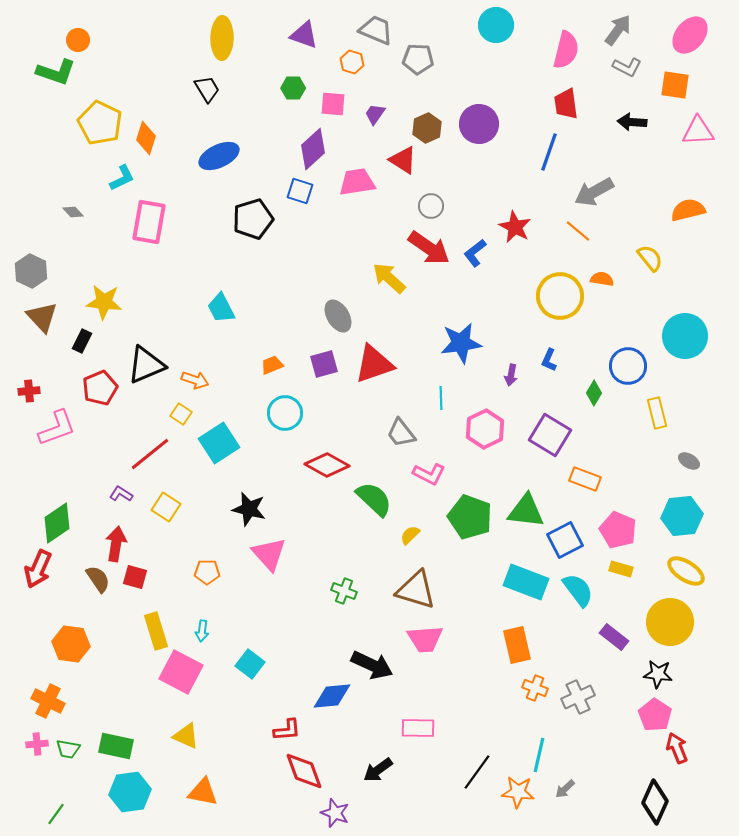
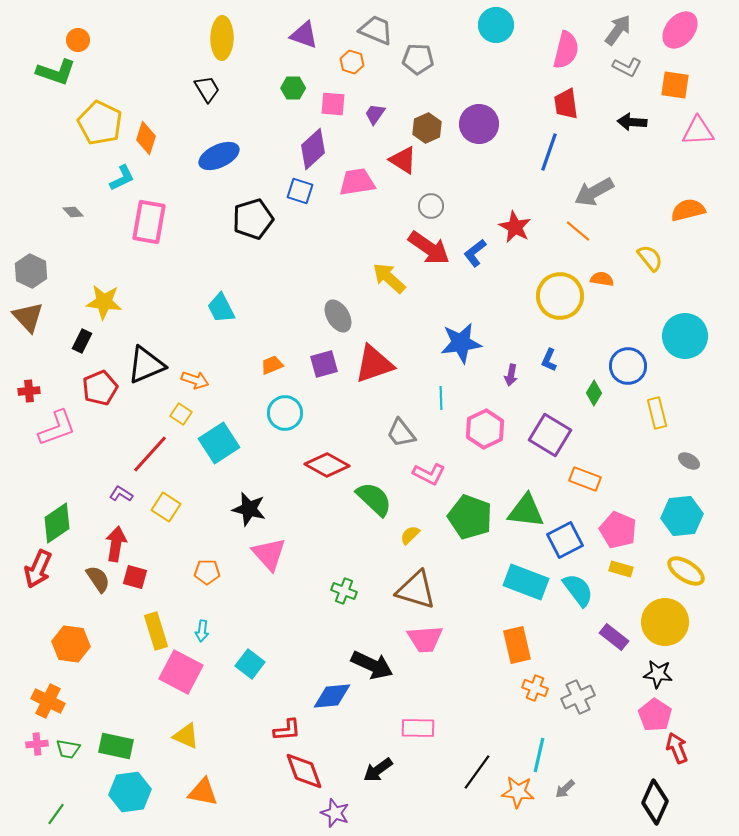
pink ellipse at (690, 35): moved 10 px left, 5 px up
brown triangle at (42, 317): moved 14 px left
red line at (150, 454): rotated 9 degrees counterclockwise
yellow circle at (670, 622): moved 5 px left
